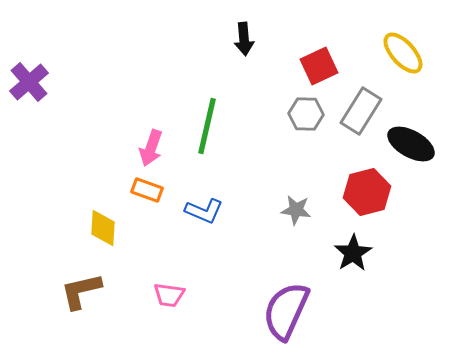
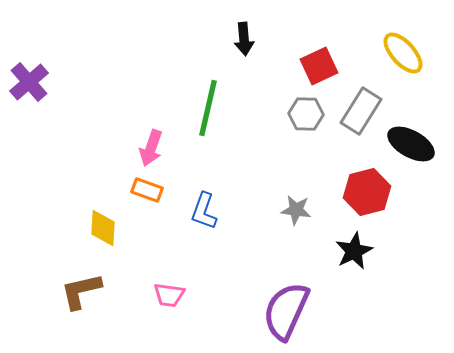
green line: moved 1 px right, 18 px up
blue L-shape: rotated 87 degrees clockwise
black star: moved 1 px right, 2 px up; rotated 6 degrees clockwise
